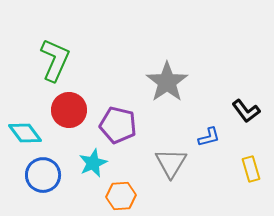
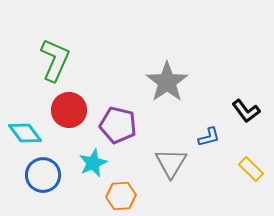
yellow rectangle: rotated 30 degrees counterclockwise
